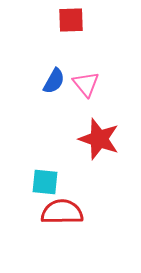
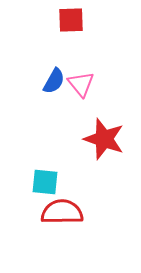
pink triangle: moved 5 px left
red star: moved 5 px right
